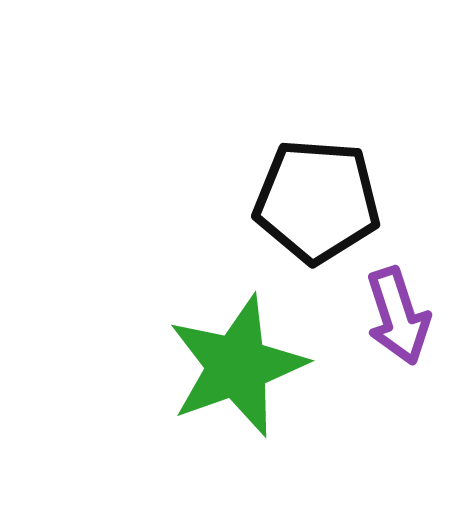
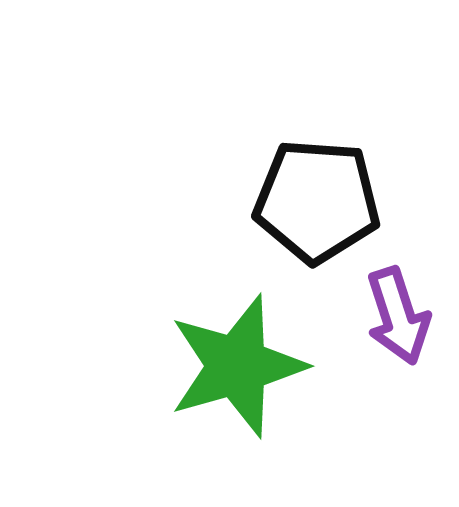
green star: rotated 4 degrees clockwise
